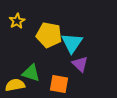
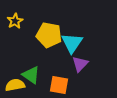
yellow star: moved 2 px left
purple triangle: rotated 30 degrees clockwise
green triangle: moved 2 px down; rotated 18 degrees clockwise
orange square: moved 1 px down
